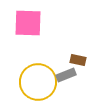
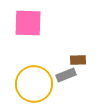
brown rectangle: rotated 14 degrees counterclockwise
yellow circle: moved 4 px left, 2 px down
